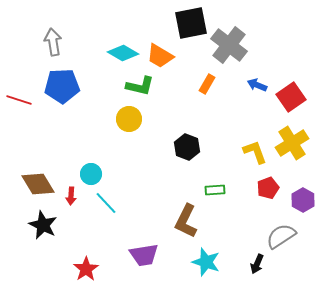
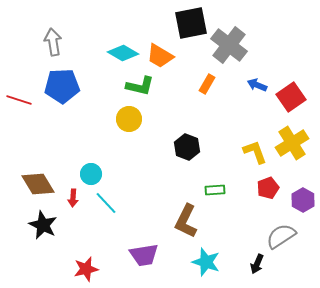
red arrow: moved 2 px right, 2 px down
red star: rotated 20 degrees clockwise
